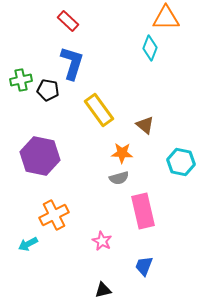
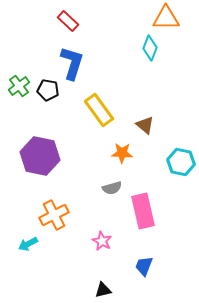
green cross: moved 2 px left, 6 px down; rotated 25 degrees counterclockwise
gray semicircle: moved 7 px left, 10 px down
